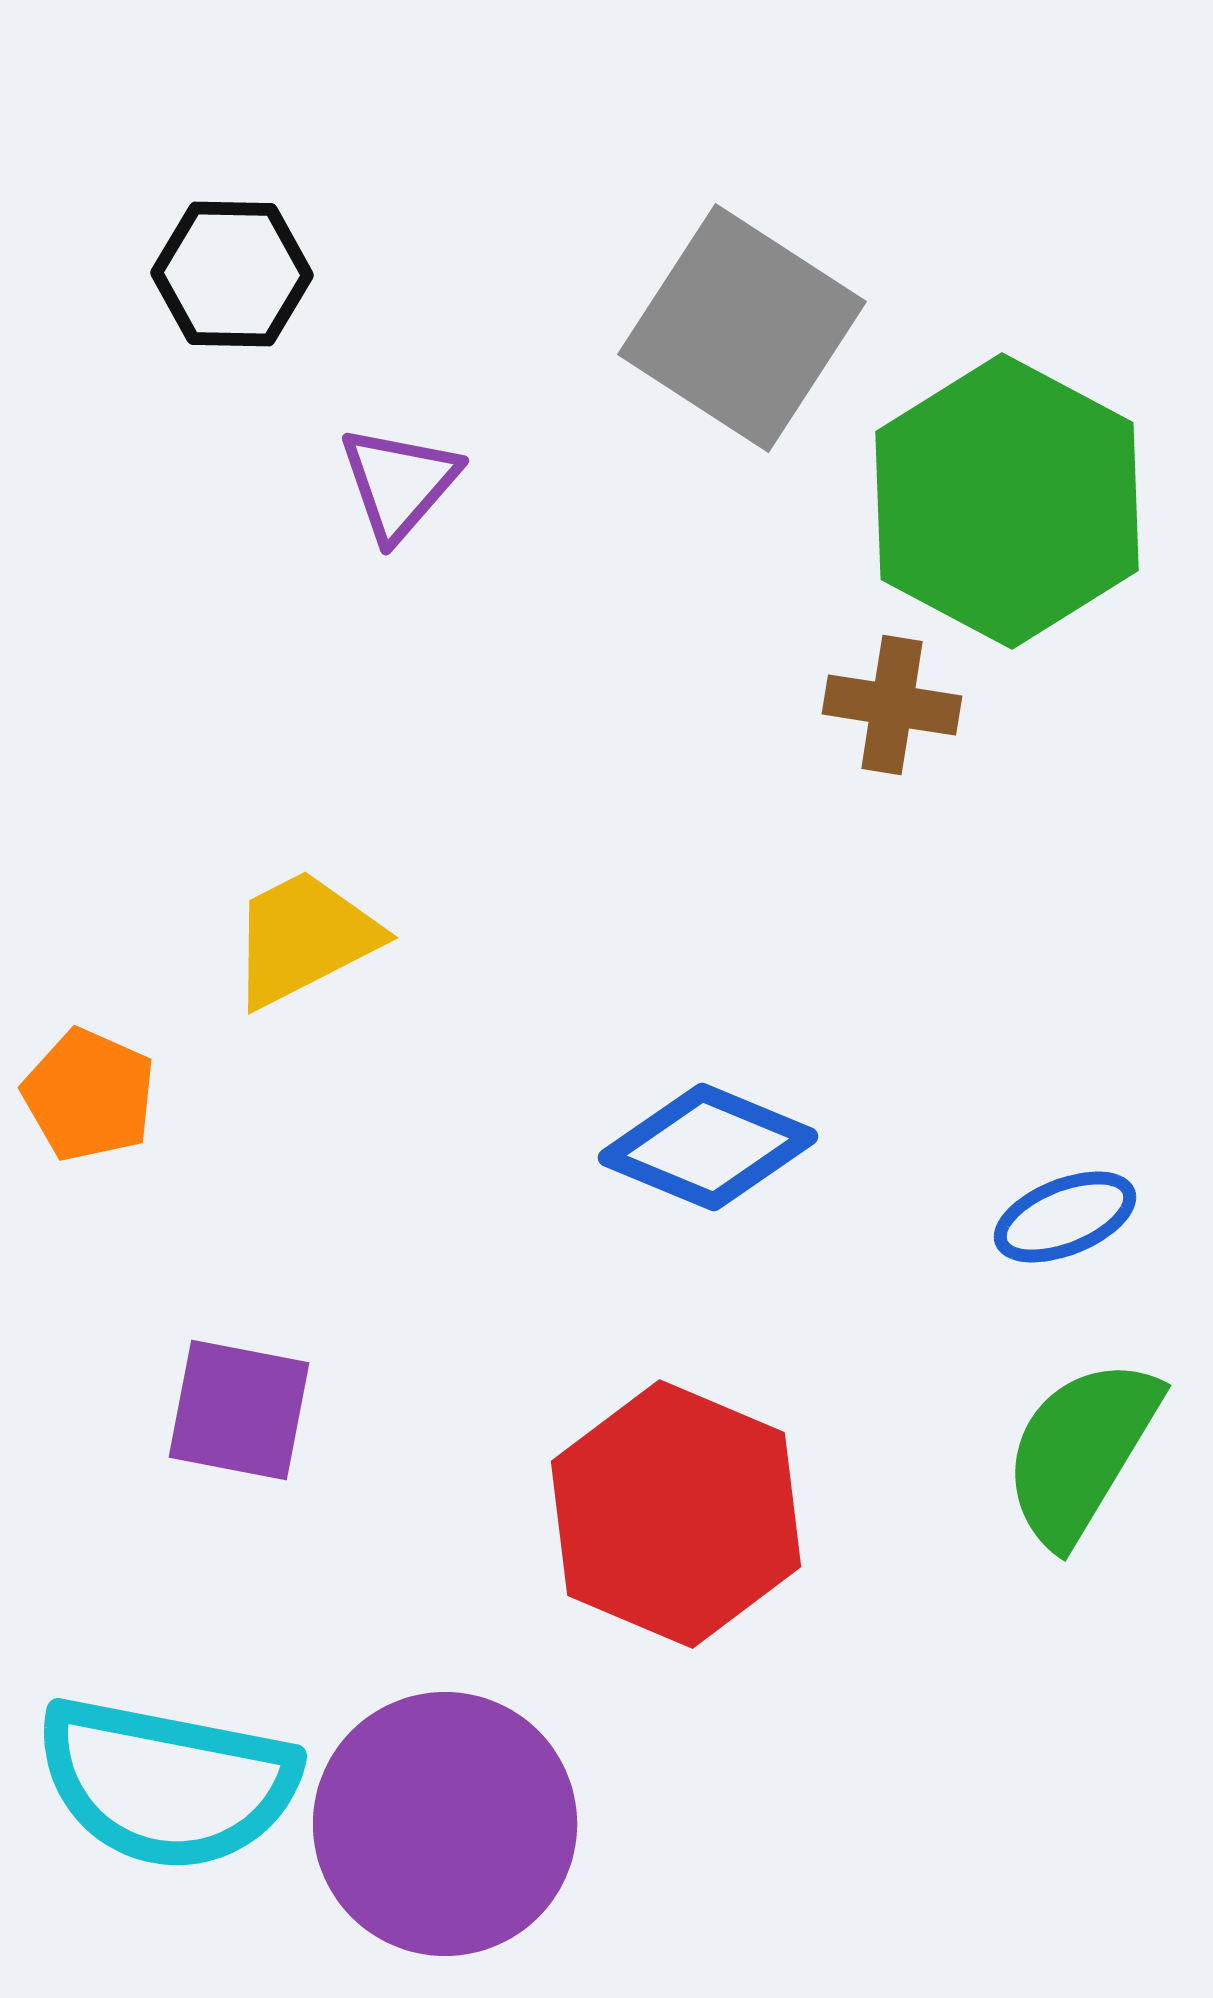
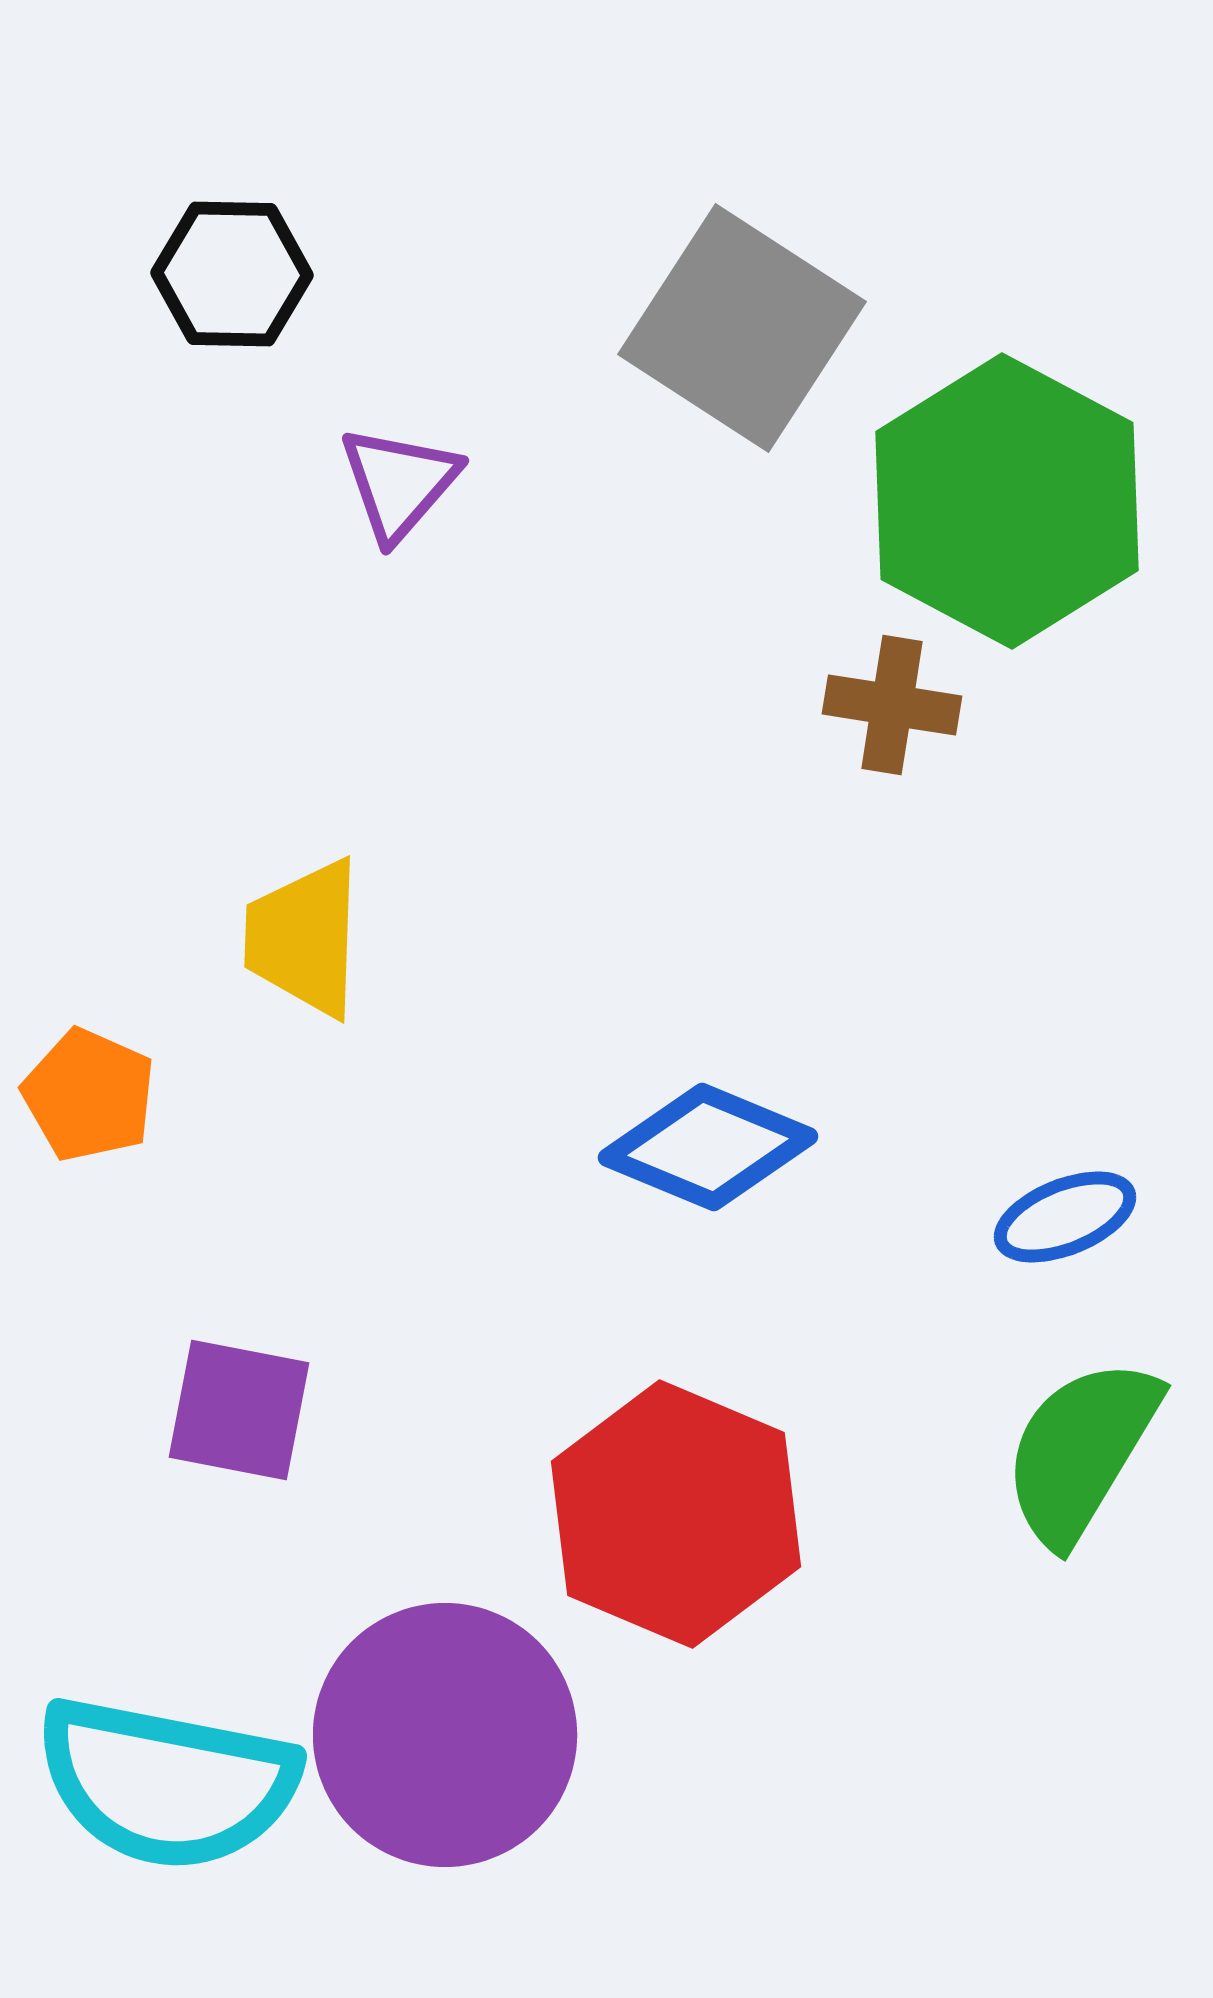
yellow trapezoid: rotated 61 degrees counterclockwise
purple circle: moved 89 px up
